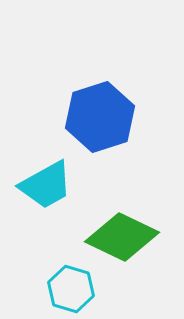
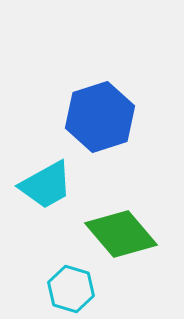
green diamond: moved 1 px left, 3 px up; rotated 24 degrees clockwise
